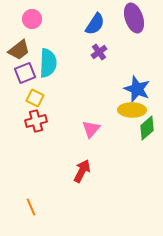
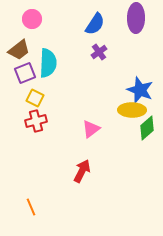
purple ellipse: moved 2 px right; rotated 20 degrees clockwise
blue star: moved 3 px right, 1 px down
pink triangle: rotated 12 degrees clockwise
